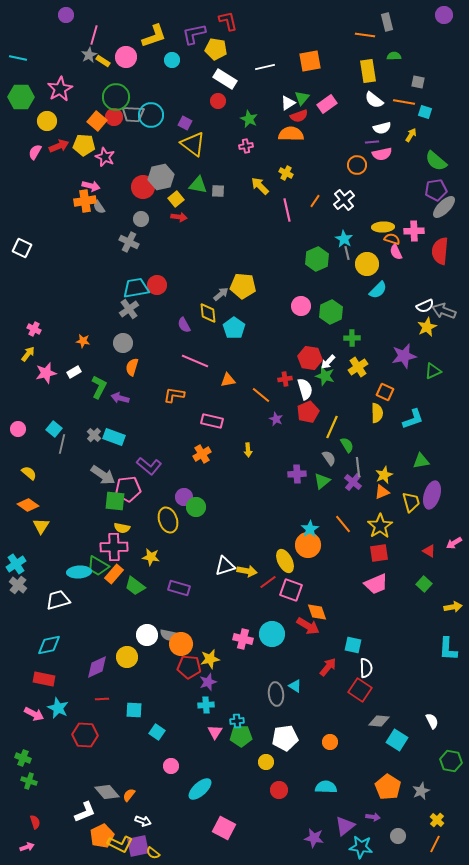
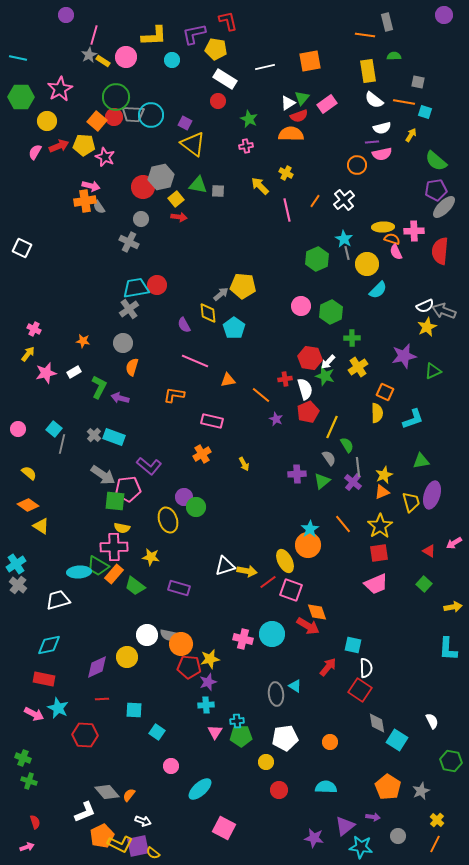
yellow L-shape at (154, 36): rotated 16 degrees clockwise
yellow arrow at (248, 450): moved 4 px left, 14 px down; rotated 24 degrees counterclockwise
yellow triangle at (41, 526): rotated 30 degrees counterclockwise
gray diamond at (379, 721): moved 2 px left, 2 px down; rotated 75 degrees clockwise
